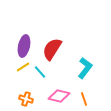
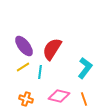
purple ellipse: rotated 50 degrees counterclockwise
cyan line: rotated 48 degrees clockwise
